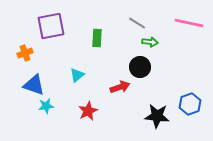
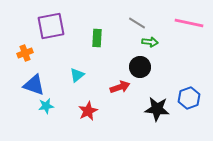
blue hexagon: moved 1 px left, 6 px up
black star: moved 7 px up
